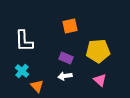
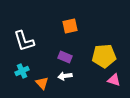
white L-shape: rotated 15 degrees counterclockwise
yellow pentagon: moved 6 px right, 5 px down
purple rectangle: moved 1 px left, 1 px up
cyan cross: rotated 24 degrees clockwise
pink triangle: moved 14 px right; rotated 24 degrees counterclockwise
orange triangle: moved 5 px right, 3 px up
